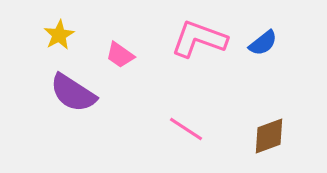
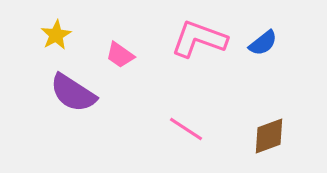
yellow star: moved 3 px left
